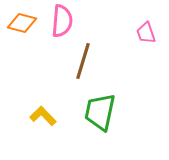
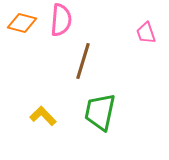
pink semicircle: moved 1 px left, 1 px up
